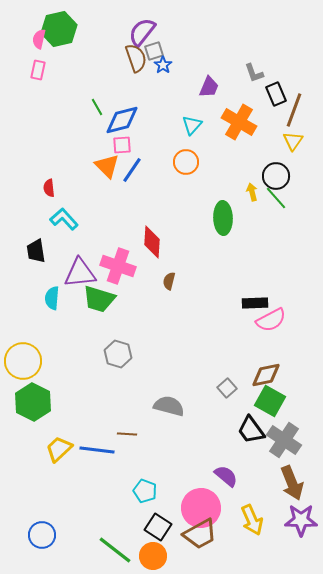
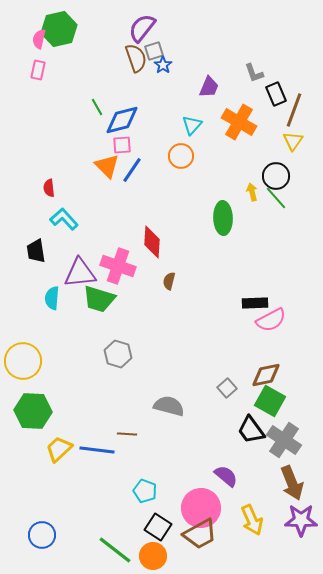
purple semicircle at (142, 32): moved 4 px up
orange circle at (186, 162): moved 5 px left, 6 px up
green hexagon at (33, 402): moved 9 px down; rotated 24 degrees counterclockwise
